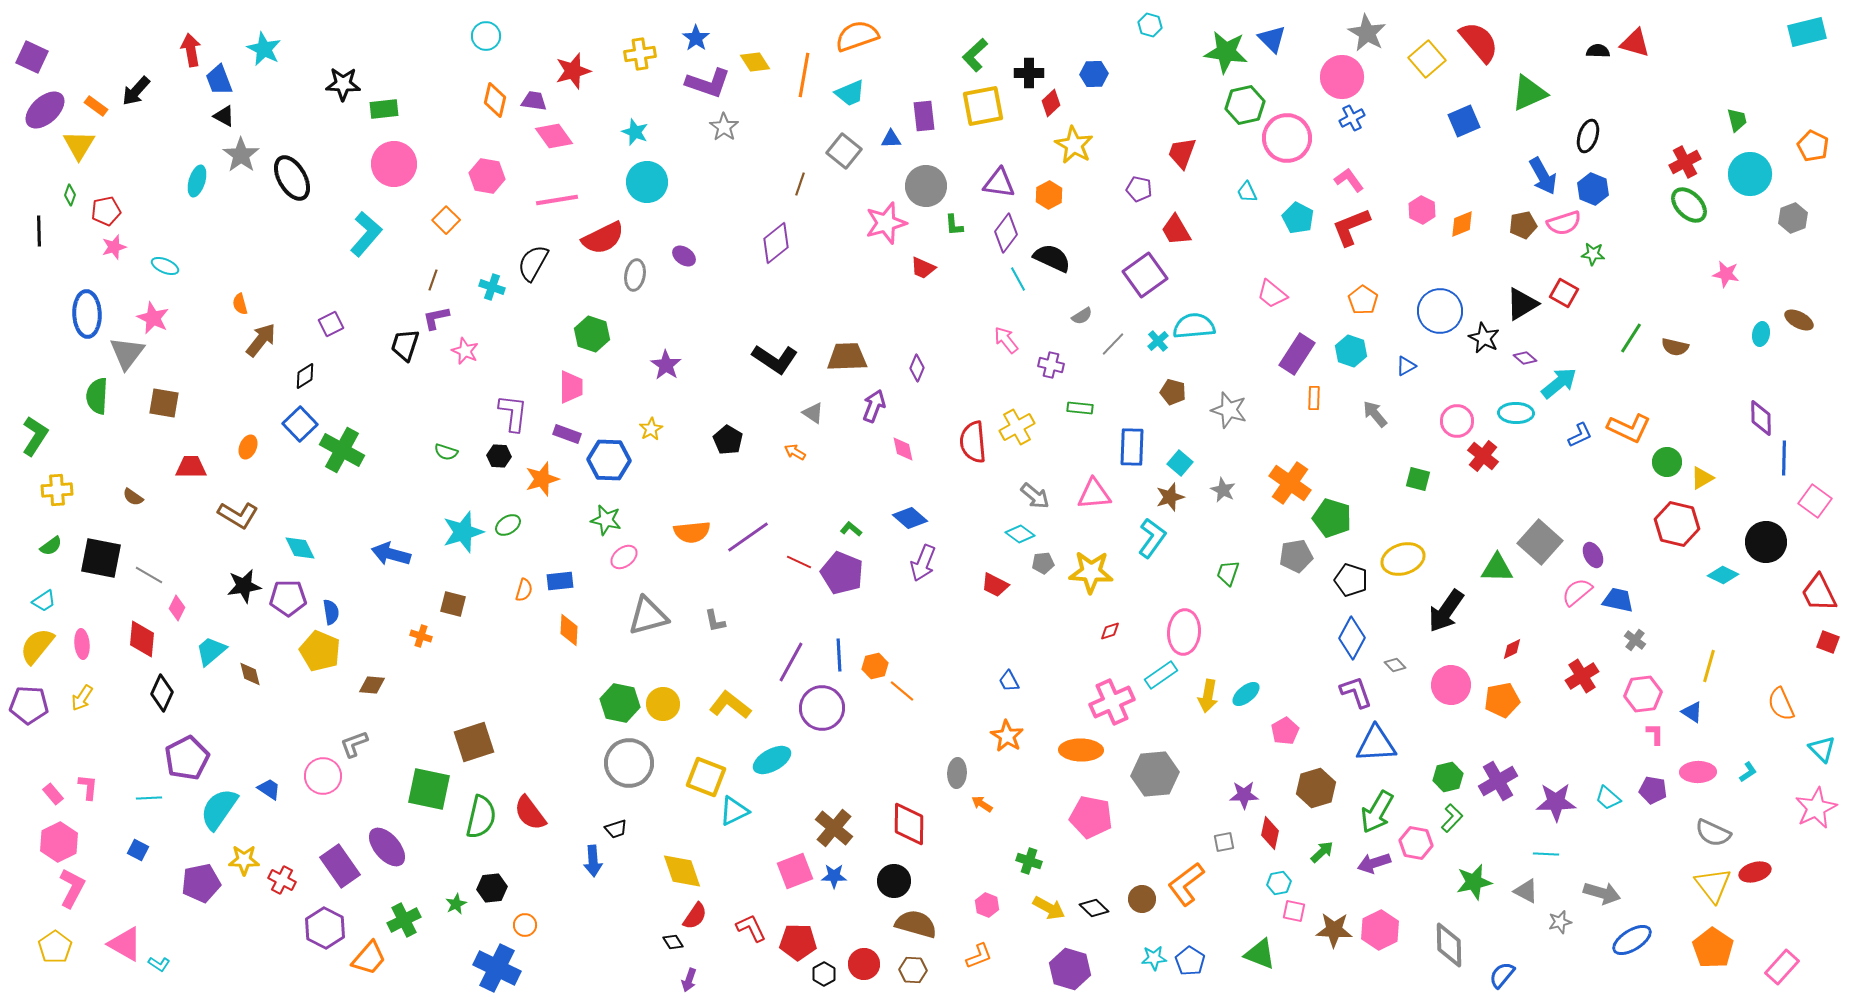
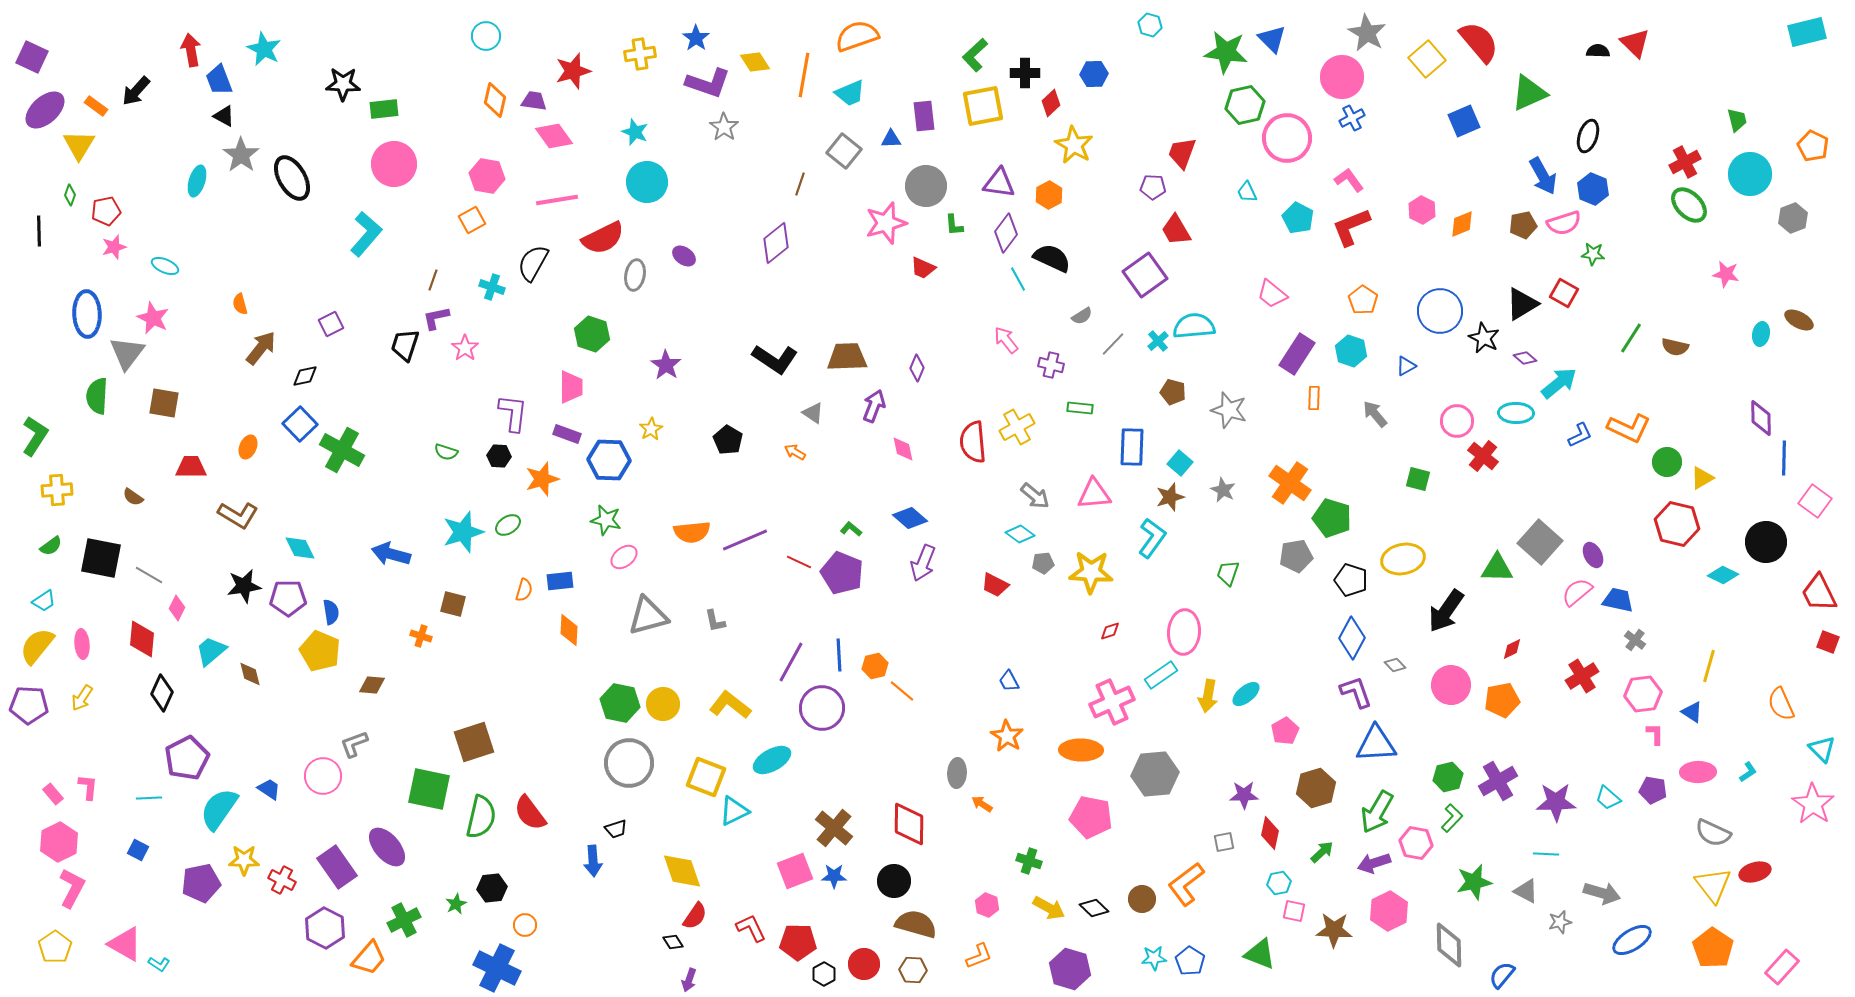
red triangle at (1635, 43): rotated 28 degrees clockwise
black cross at (1029, 73): moved 4 px left
purple pentagon at (1139, 189): moved 14 px right, 2 px up; rotated 10 degrees counterclockwise
orange square at (446, 220): moved 26 px right; rotated 16 degrees clockwise
brown arrow at (261, 340): moved 8 px down
pink star at (465, 351): moved 3 px up; rotated 12 degrees clockwise
black diamond at (305, 376): rotated 20 degrees clockwise
purple line at (748, 537): moved 3 px left, 3 px down; rotated 12 degrees clockwise
yellow ellipse at (1403, 559): rotated 6 degrees clockwise
pink star at (1816, 808): moved 3 px left, 4 px up; rotated 12 degrees counterclockwise
purple rectangle at (340, 866): moved 3 px left, 1 px down
pink hexagon at (1380, 930): moved 9 px right, 19 px up
